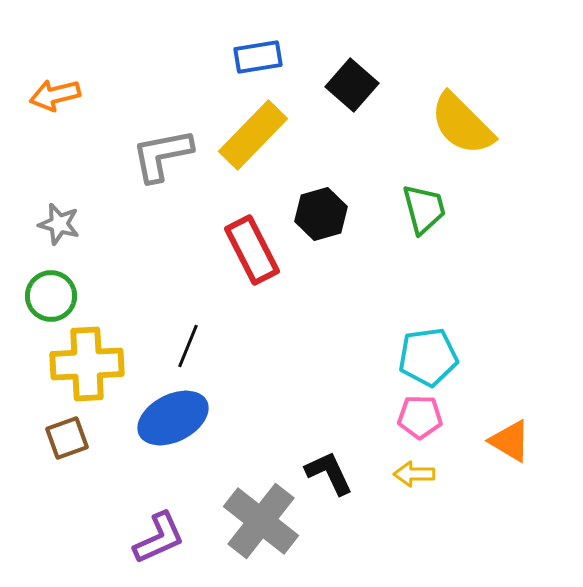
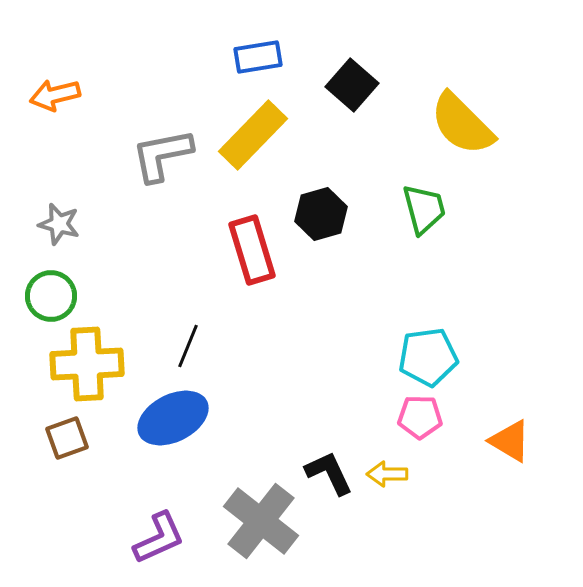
red rectangle: rotated 10 degrees clockwise
yellow arrow: moved 27 px left
